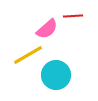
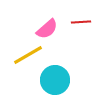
red line: moved 8 px right, 6 px down
cyan circle: moved 1 px left, 5 px down
